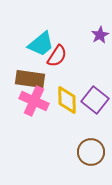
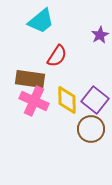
cyan trapezoid: moved 23 px up
brown circle: moved 23 px up
